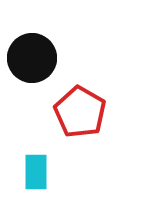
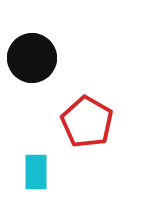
red pentagon: moved 7 px right, 10 px down
